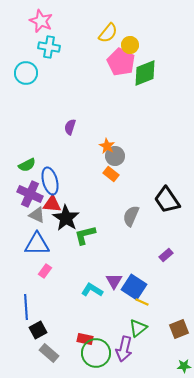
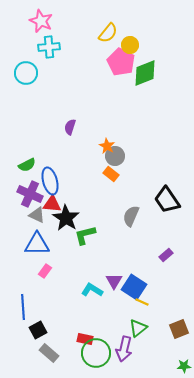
cyan cross: rotated 15 degrees counterclockwise
blue line: moved 3 px left
